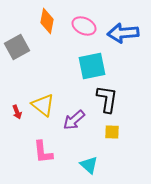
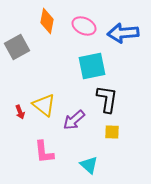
yellow triangle: moved 1 px right
red arrow: moved 3 px right
pink L-shape: moved 1 px right
